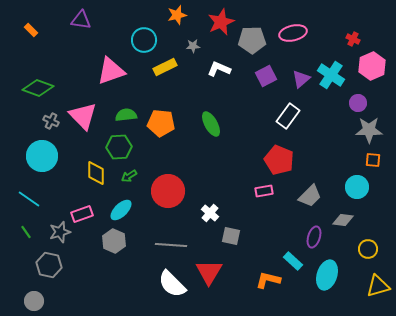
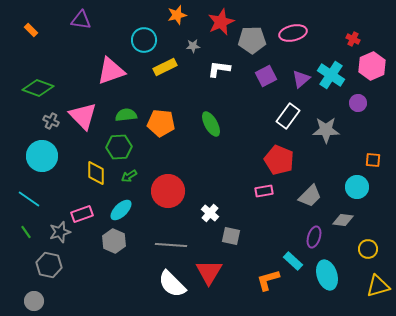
white L-shape at (219, 69): rotated 15 degrees counterclockwise
gray star at (369, 130): moved 43 px left
cyan ellipse at (327, 275): rotated 36 degrees counterclockwise
orange L-shape at (268, 280): rotated 30 degrees counterclockwise
